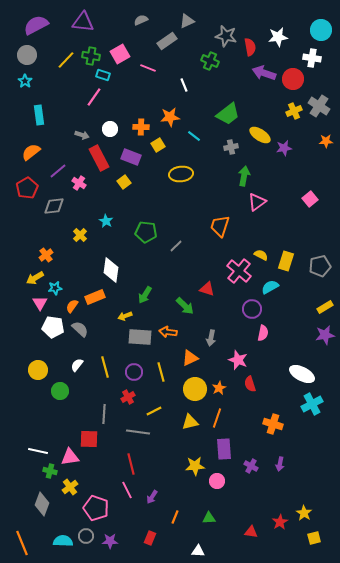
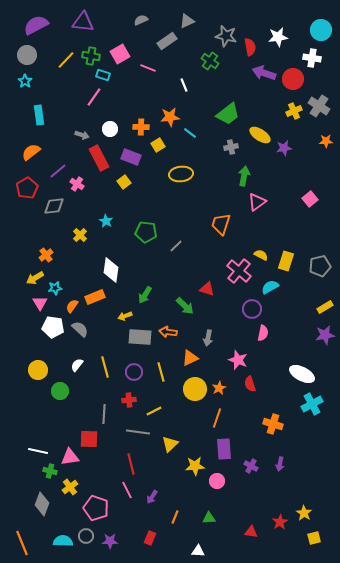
green cross at (210, 61): rotated 12 degrees clockwise
cyan line at (194, 136): moved 4 px left, 3 px up
pink cross at (79, 183): moved 2 px left, 1 px down
orange trapezoid at (220, 226): moved 1 px right, 2 px up
gray arrow at (211, 338): moved 3 px left
red cross at (128, 397): moved 1 px right, 3 px down; rotated 24 degrees clockwise
yellow triangle at (190, 422): moved 20 px left, 22 px down; rotated 30 degrees counterclockwise
